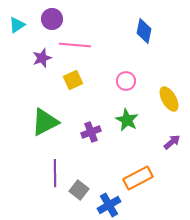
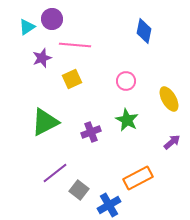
cyan triangle: moved 10 px right, 2 px down
yellow square: moved 1 px left, 1 px up
purple line: rotated 52 degrees clockwise
